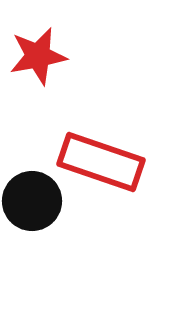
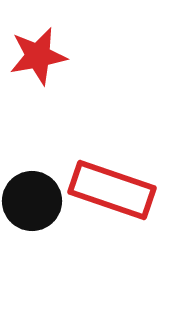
red rectangle: moved 11 px right, 28 px down
